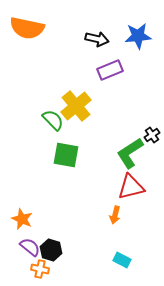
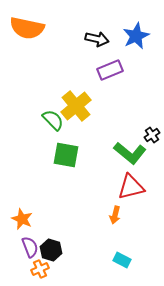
blue star: moved 2 px left; rotated 20 degrees counterclockwise
green L-shape: rotated 108 degrees counterclockwise
purple semicircle: rotated 30 degrees clockwise
orange cross: rotated 36 degrees counterclockwise
